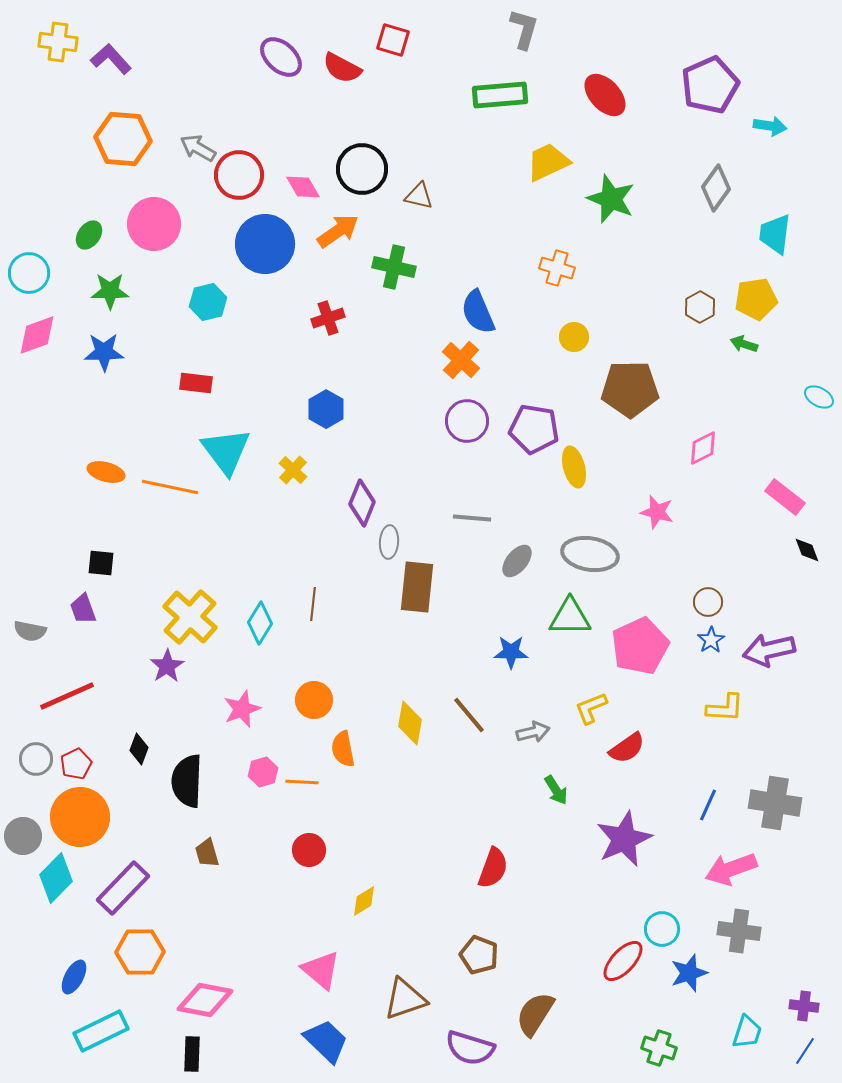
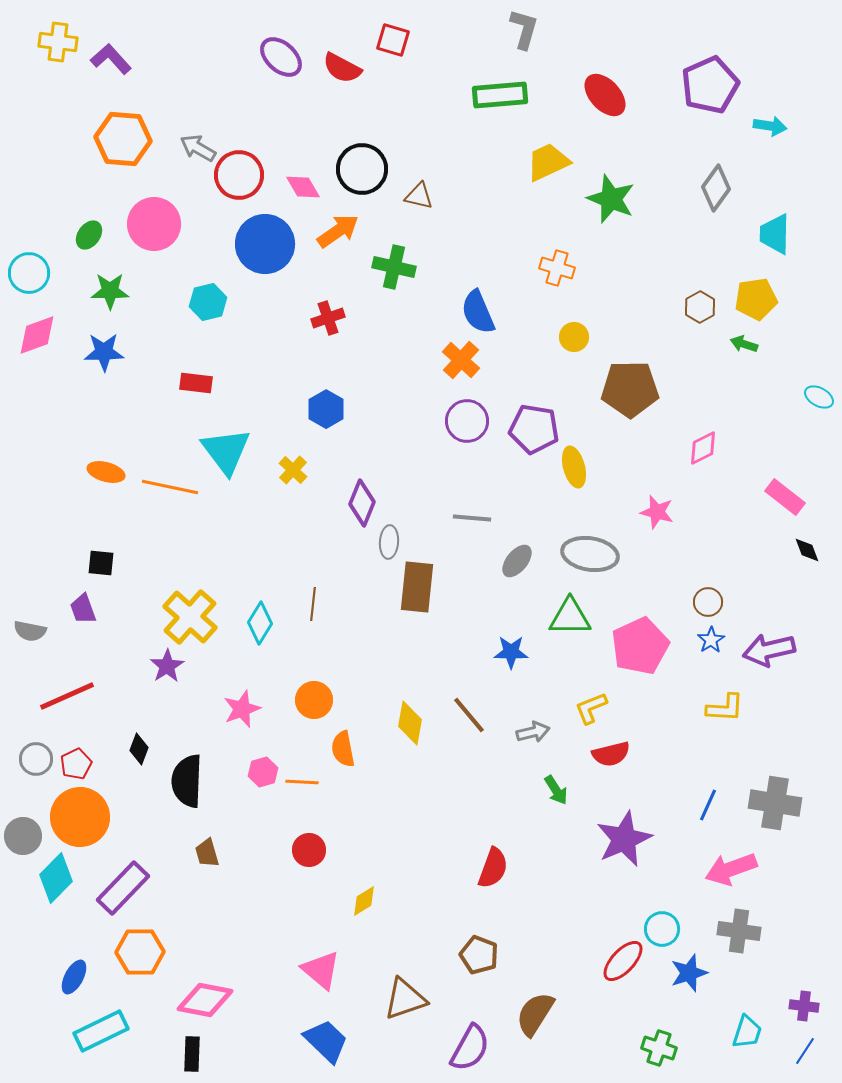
cyan trapezoid at (775, 234): rotated 6 degrees counterclockwise
red semicircle at (627, 748): moved 16 px left, 6 px down; rotated 21 degrees clockwise
purple semicircle at (470, 1048): rotated 78 degrees counterclockwise
